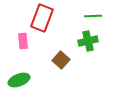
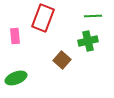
red rectangle: moved 1 px right
pink rectangle: moved 8 px left, 5 px up
brown square: moved 1 px right
green ellipse: moved 3 px left, 2 px up
